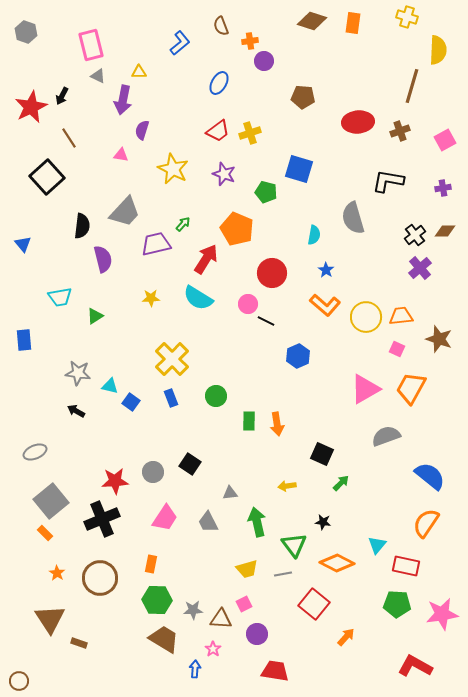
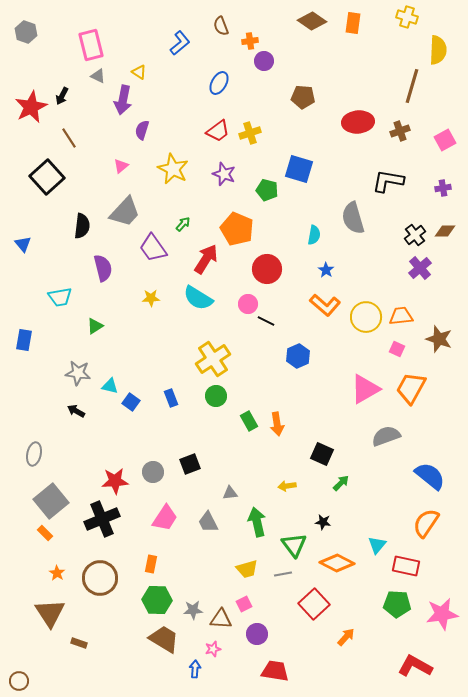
brown diamond at (312, 21): rotated 16 degrees clockwise
yellow triangle at (139, 72): rotated 35 degrees clockwise
pink triangle at (121, 155): moved 11 px down; rotated 49 degrees counterclockwise
green pentagon at (266, 192): moved 1 px right, 2 px up
purple trapezoid at (156, 244): moved 3 px left, 4 px down; rotated 112 degrees counterclockwise
purple semicircle at (103, 259): moved 9 px down
red circle at (272, 273): moved 5 px left, 4 px up
green triangle at (95, 316): moved 10 px down
blue rectangle at (24, 340): rotated 15 degrees clockwise
yellow cross at (172, 359): moved 41 px right; rotated 12 degrees clockwise
green rectangle at (249, 421): rotated 30 degrees counterclockwise
gray ellipse at (35, 452): moved 1 px left, 2 px down; rotated 55 degrees counterclockwise
black square at (190, 464): rotated 35 degrees clockwise
red square at (314, 604): rotated 8 degrees clockwise
brown triangle at (50, 619): moved 6 px up
pink star at (213, 649): rotated 21 degrees clockwise
